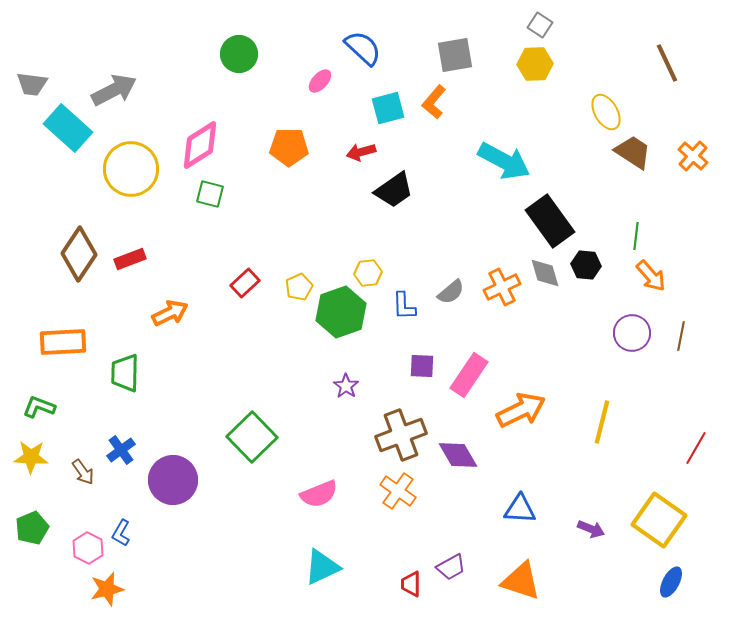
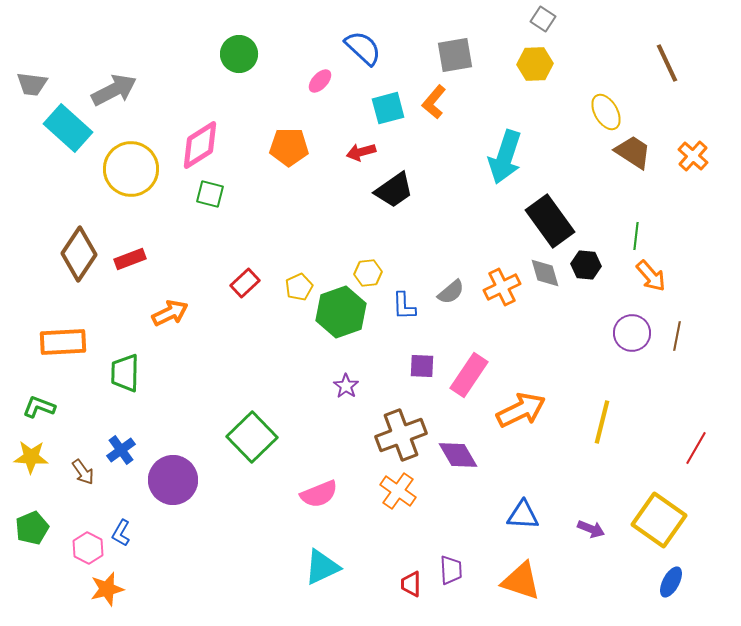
gray square at (540, 25): moved 3 px right, 6 px up
cyan arrow at (504, 161): moved 1 px right, 4 px up; rotated 80 degrees clockwise
brown line at (681, 336): moved 4 px left
blue triangle at (520, 509): moved 3 px right, 6 px down
purple trapezoid at (451, 567): moved 3 px down; rotated 64 degrees counterclockwise
